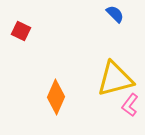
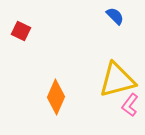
blue semicircle: moved 2 px down
yellow triangle: moved 2 px right, 1 px down
